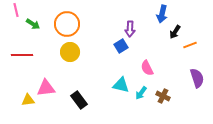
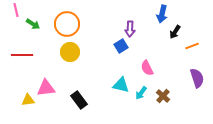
orange line: moved 2 px right, 1 px down
brown cross: rotated 16 degrees clockwise
